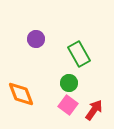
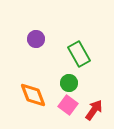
orange diamond: moved 12 px right, 1 px down
